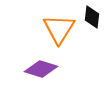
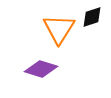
black diamond: rotated 65 degrees clockwise
